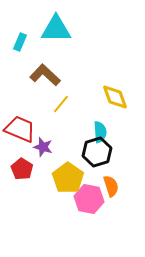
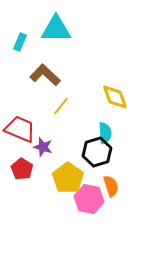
yellow line: moved 2 px down
cyan semicircle: moved 5 px right, 1 px down
